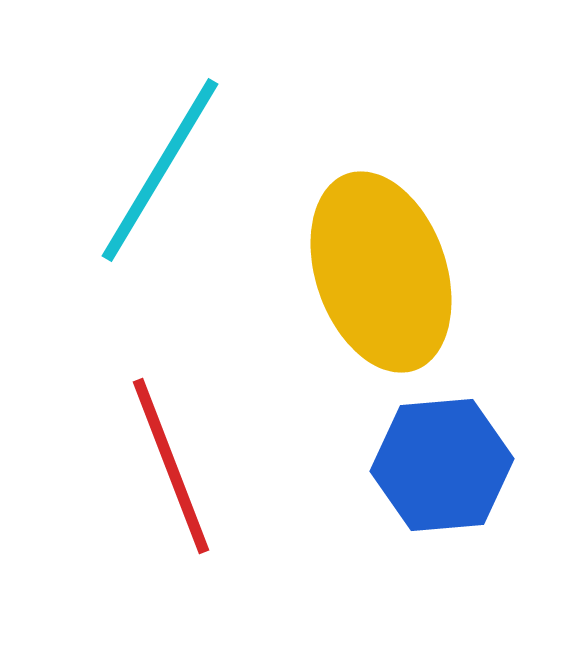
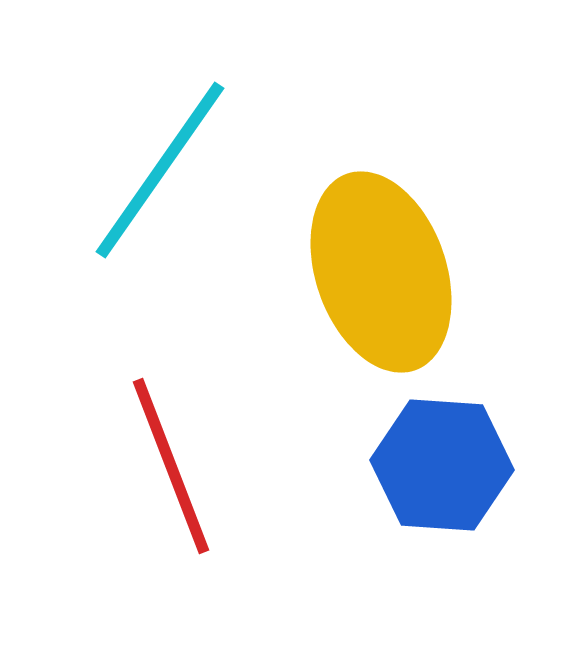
cyan line: rotated 4 degrees clockwise
blue hexagon: rotated 9 degrees clockwise
